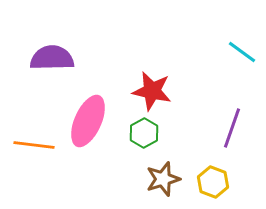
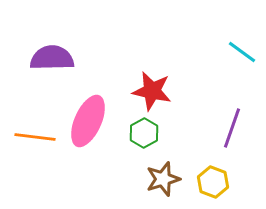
orange line: moved 1 px right, 8 px up
